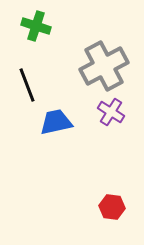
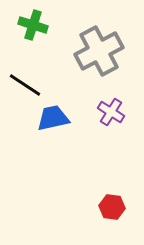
green cross: moved 3 px left, 1 px up
gray cross: moved 5 px left, 15 px up
black line: moved 2 px left; rotated 36 degrees counterclockwise
blue trapezoid: moved 3 px left, 4 px up
